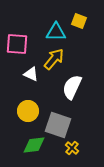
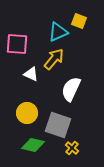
cyan triangle: moved 2 px right; rotated 25 degrees counterclockwise
white semicircle: moved 1 px left, 2 px down
yellow circle: moved 1 px left, 2 px down
green diamond: moved 1 px left; rotated 20 degrees clockwise
